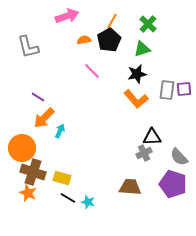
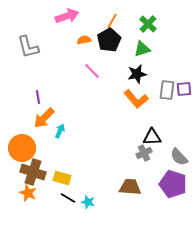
purple line: rotated 48 degrees clockwise
